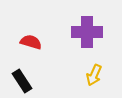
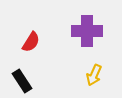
purple cross: moved 1 px up
red semicircle: rotated 105 degrees clockwise
